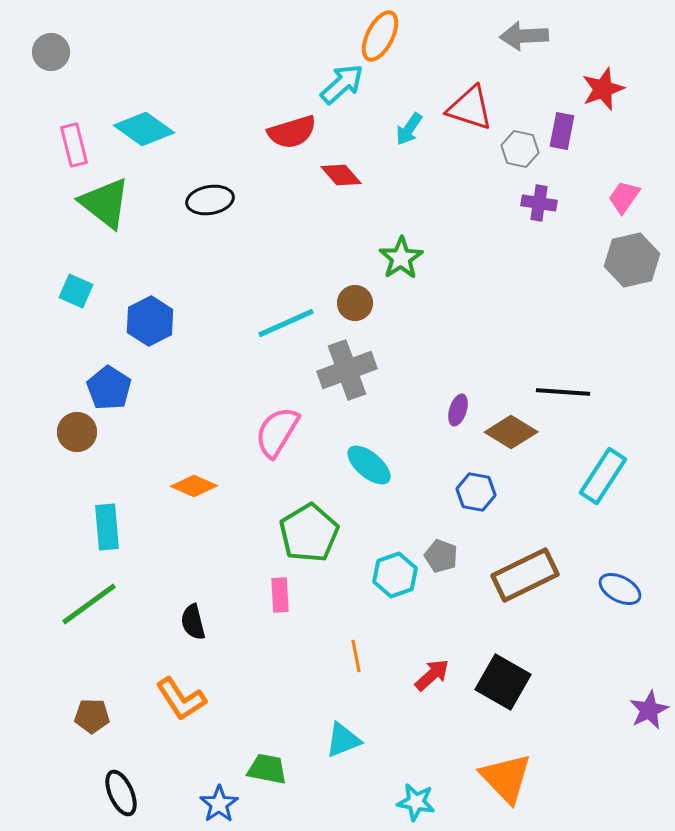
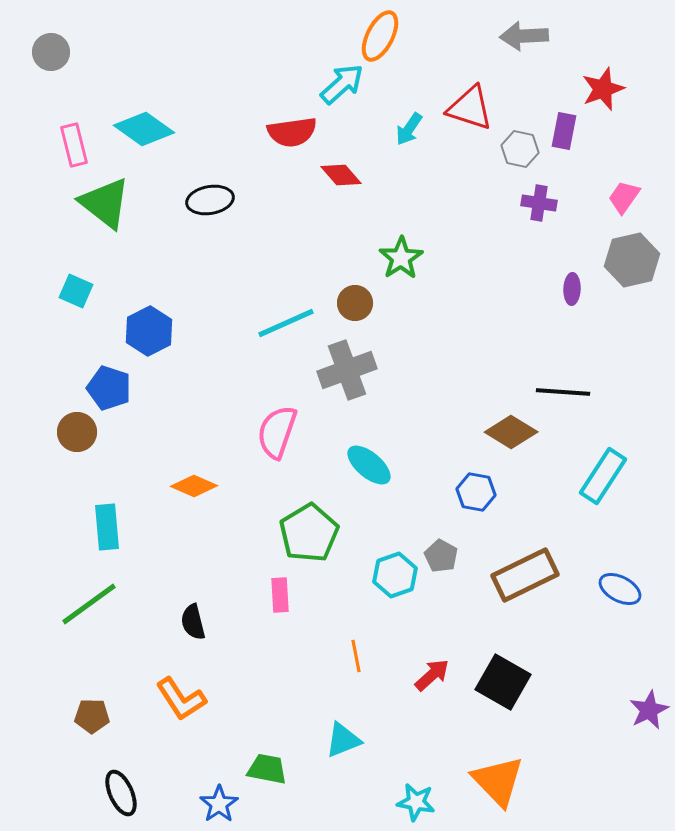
purple rectangle at (562, 131): moved 2 px right
red semicircle at (292, 132): rotated 9 degrees clockwise
blue hexagon at (150, 321): moved 1 px left, 10 px down
blue pentagon at (109, 388): rotated 15 degrees counterclockwise
purple ellipse at (458, 410): moved 114 px right, 121 px up; rotated 16 degrees counterclockwise
pink semicircle at (277, 432): rotated 12 degrees counterclockwise
gray pentagon at (441, 556): rotated 8 degrees clockwise
orange triangle at (506, 778): moved 8 px left, 3 px down
